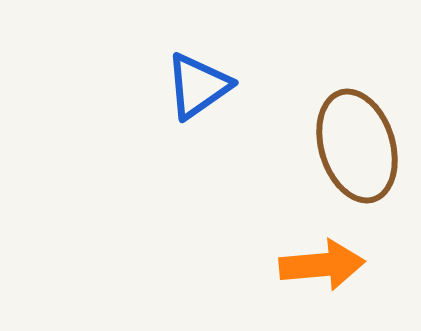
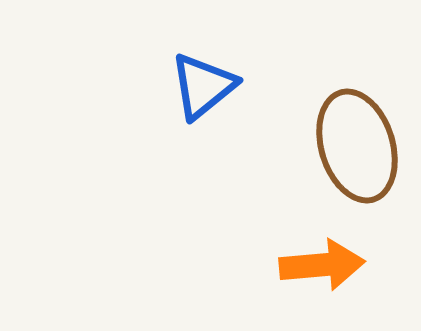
blue triangle: moved 5 px right; rotated 4 degrees counterclockwise
